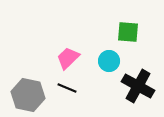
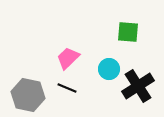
cyan circle: moved 8 px down
black cross: rotated 28 degrees clockwise
